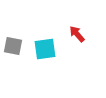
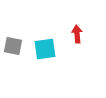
red arrow: rotated 36 degrees clockwise
